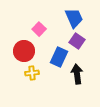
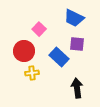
blue trapezoid: rotated 140 degrees clockwise
purple square: moved 3 px down; rotated 28 degrees counterclockwise
blue rectangle: rotated 72 degrees counterclockwise
black arrow: moved 14 px down
